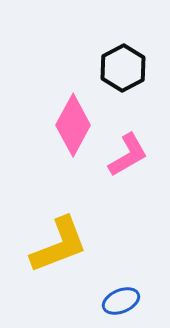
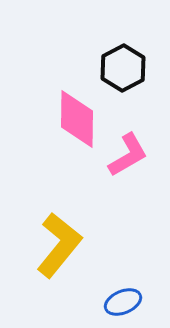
pink diamond: moved 4 px right, 6 px up; rotated 28 degrees counterclockwise
yellow L-shape: rotated 30 degrees counterclockwise
blue ellipse: moved 2 px right, 1 px down
